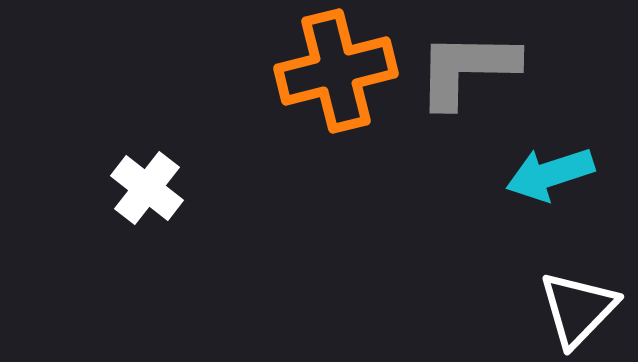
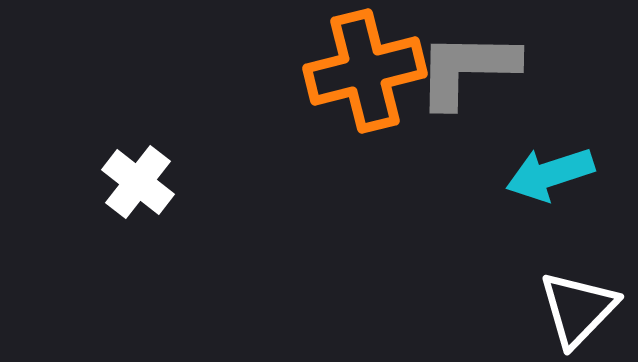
orange cross: moved 29 px right
white cross: moved 9 px left, 6 px up
